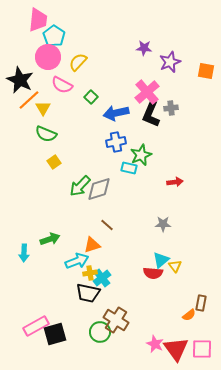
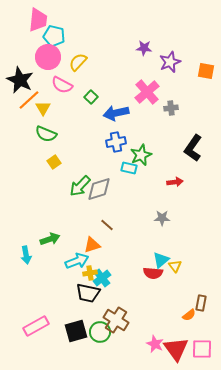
cyan pentagon at (54, 36): rotated 20 degrees counterclockwise
black L-shape at (151, 114): moved 42 px right, 34 px down; rotated 12 degrees clockwise
gray star at (163, 224): moved 1 px left, 6 px up
cyan arrow at (24, 253): moved 2 px right, 2 px down; rotated 12 degrees counterclockwise
black square at (55, 334): moved 21 px right, 3 px up
